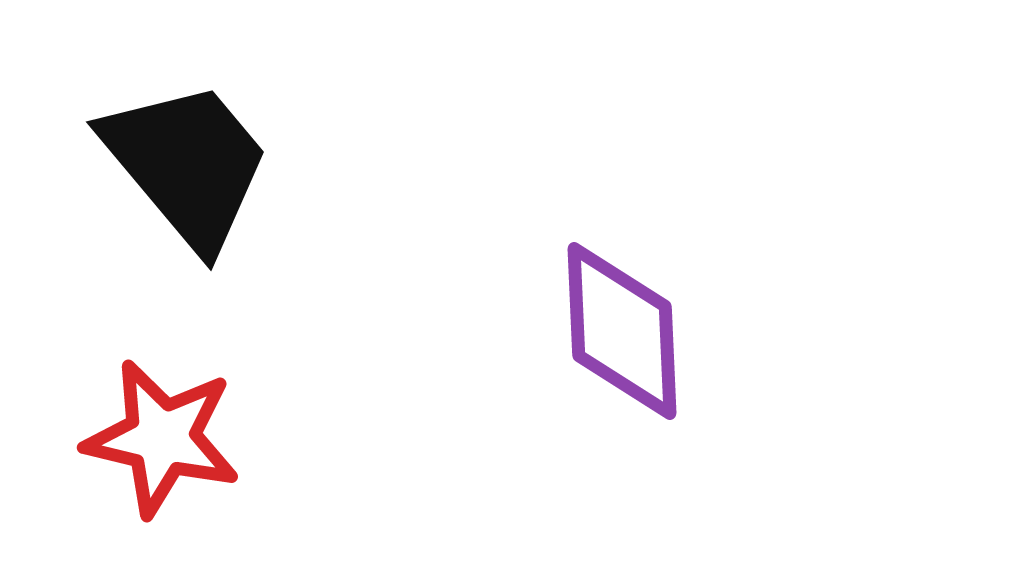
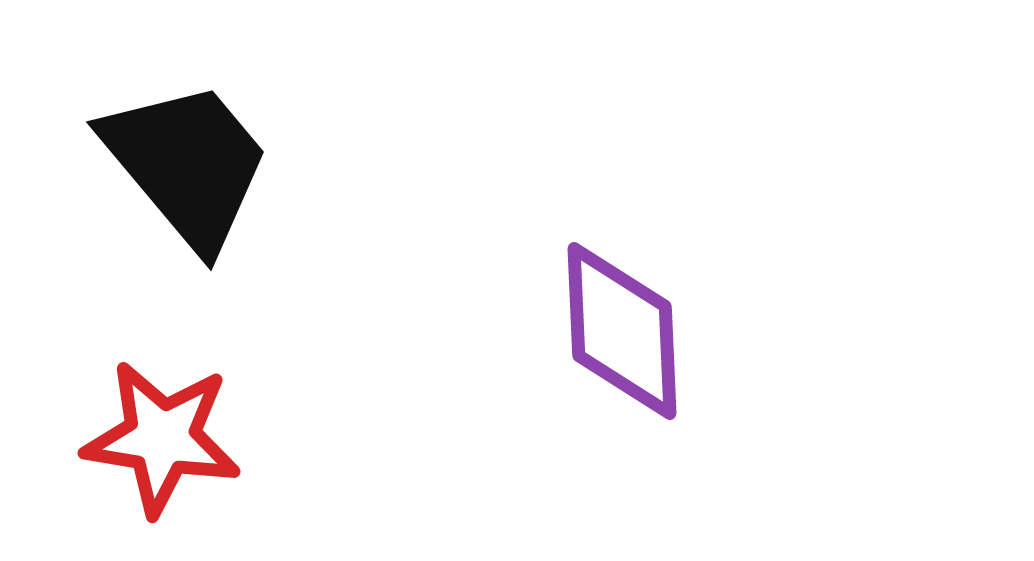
red star: rotated 4 degrees counterclockwise
